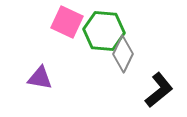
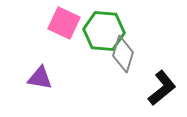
pink square: moved 3 px left, 1 px down
gray diamond: rotated 9 degrees counterclockwise
black L-shape: moved 3 px right, 2 px up
